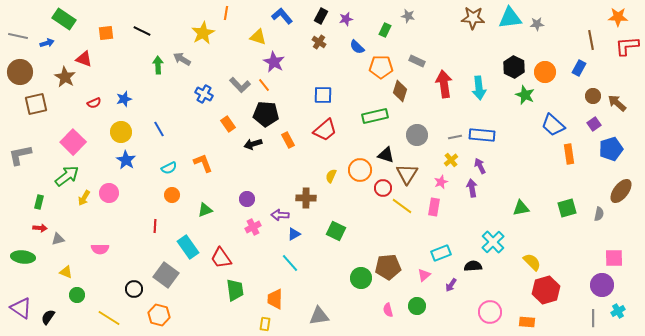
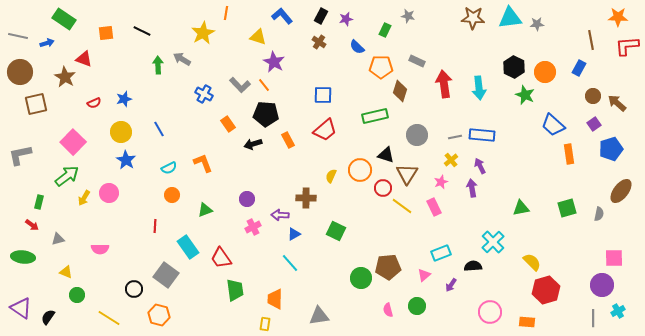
pink rectangle at (434, 207): rotated 36 degrees counterclockwise
red arrow at (40, 228): moved 8 px left, 3 px up; rotated 32 degrees clockwise
